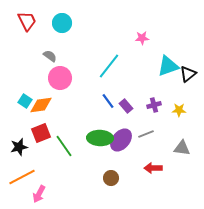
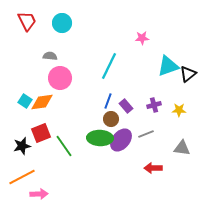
gray semicircle: rotated 32 degrees counterclockwise
cyan line: rotated 12 degrees counterclockwise
blue line: rotated 56 degrees clockwise
orange diamond: moved 1 px right, 3 px up
black star: moved 3 px right, 1 px up
brown circle: moved 59 px up
pink arrow: rotated 120 degrees counterclockwise
